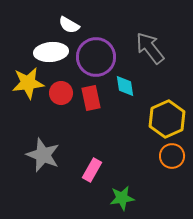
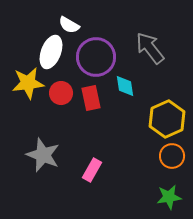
white ellipse: rotated 64 degrees counterclockwise
green star: moved 47 px right, 1 px up
